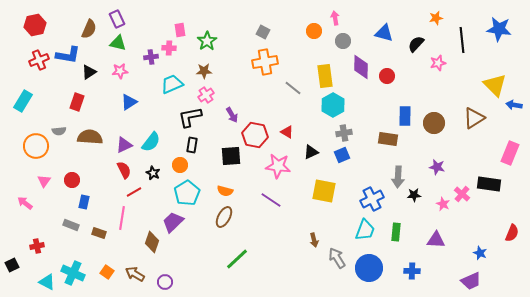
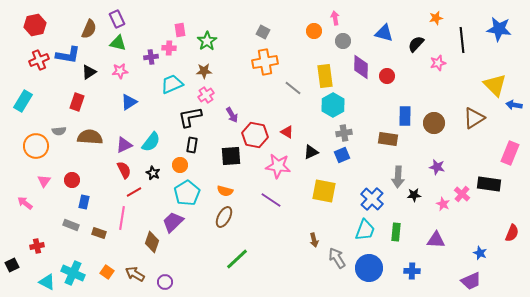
blue cross at (372, 199): rotated 20 degrees counterclockwise
